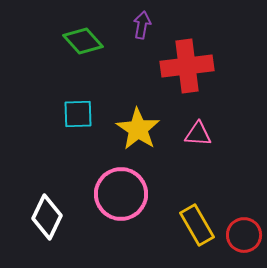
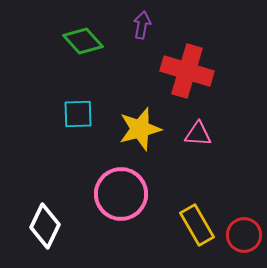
red cross: moved 5 px down; rotated 24 degrees clockwise
yellow star: moved 2 px right; rotated 24 degrees clockwise
white diamond: moved 2 px left, 9 px down
